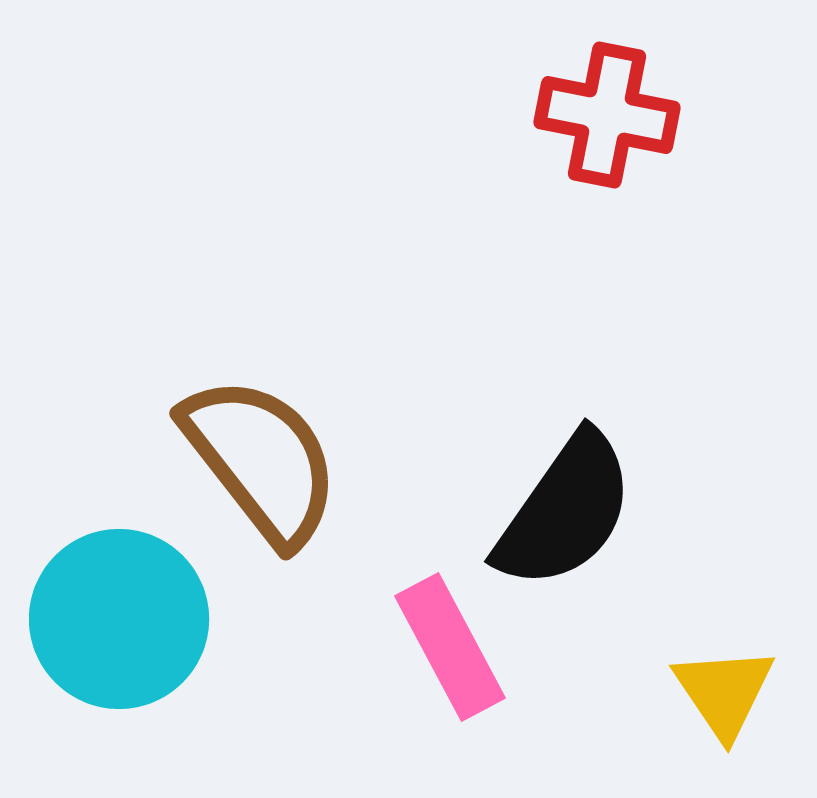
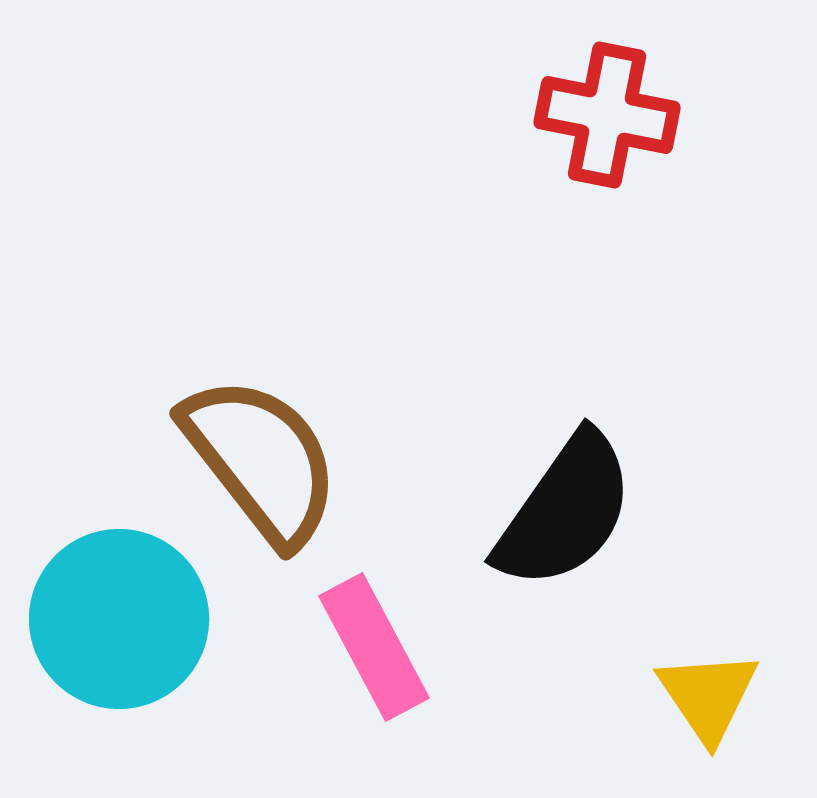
pink rectangle: moved 76 px left
yellow triangle: moved 16 px left, 4 px down
